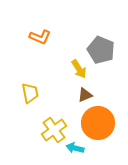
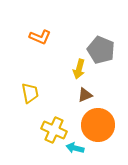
yellow arrow: rotated 48 degrees clockwise
orange circle: moved 2 px down
yellow cross: rotated 30 degrees counterclockwise
